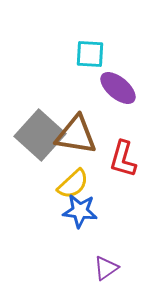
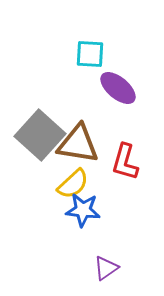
brown triangle: moved 2 px right, 9 px down
red L-shape: moved 2 px right, 3 px down
blue star: moved 3 px right, 1 px up
